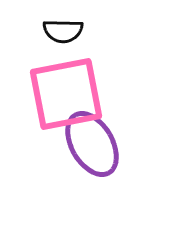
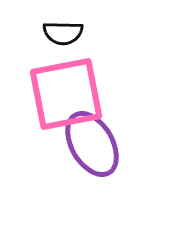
black semicircle: moved 2 px down
